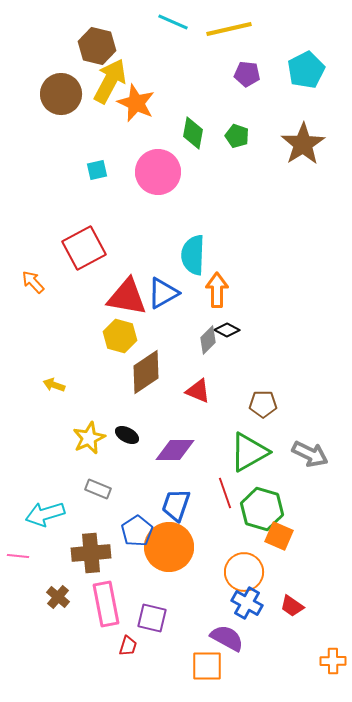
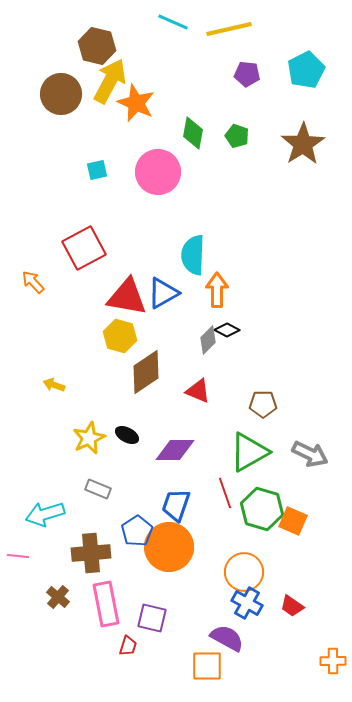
orange square at (279, 536): moved 14 px right, 15 px up
